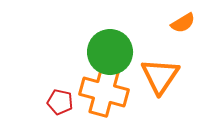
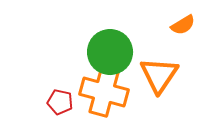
orange semicircle: moved 2 px down
orange triangle: moved 1 px left, 1 px up
